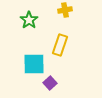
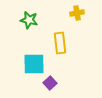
yellow cross: moved 12 px right, 3 px down
green star: rotated 24 degrees counterclockwise
yellow rectangle: moved 2 px up; rotated 25 degrees counterclockwise
